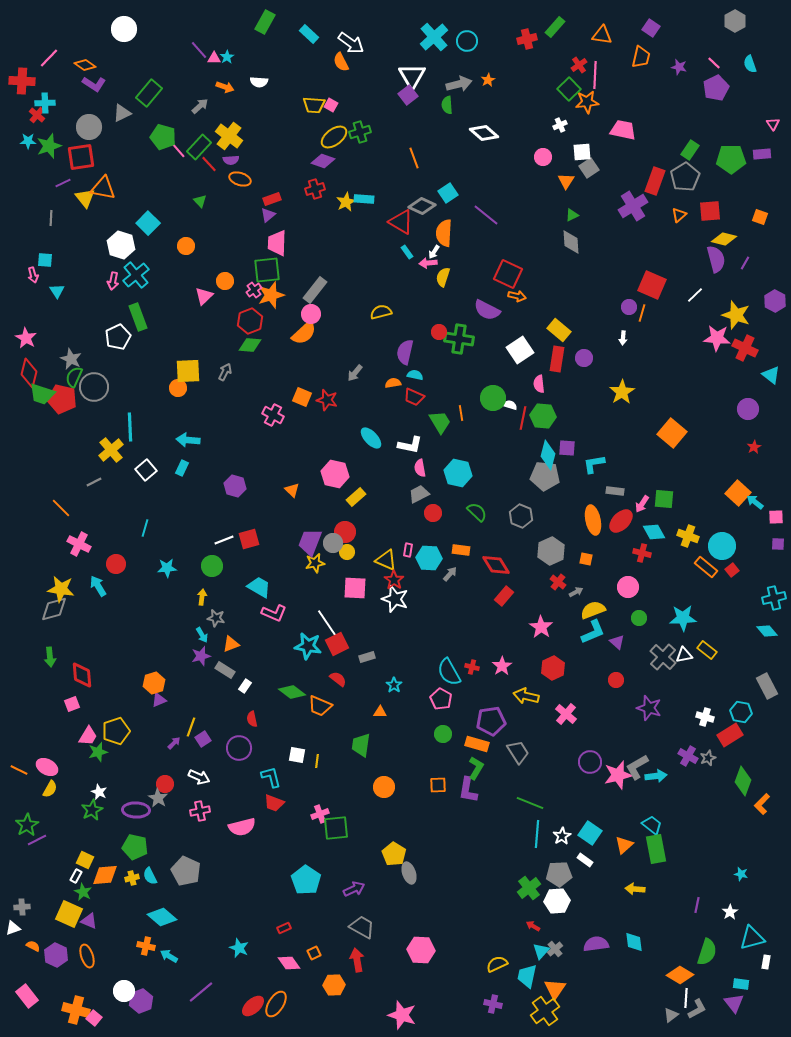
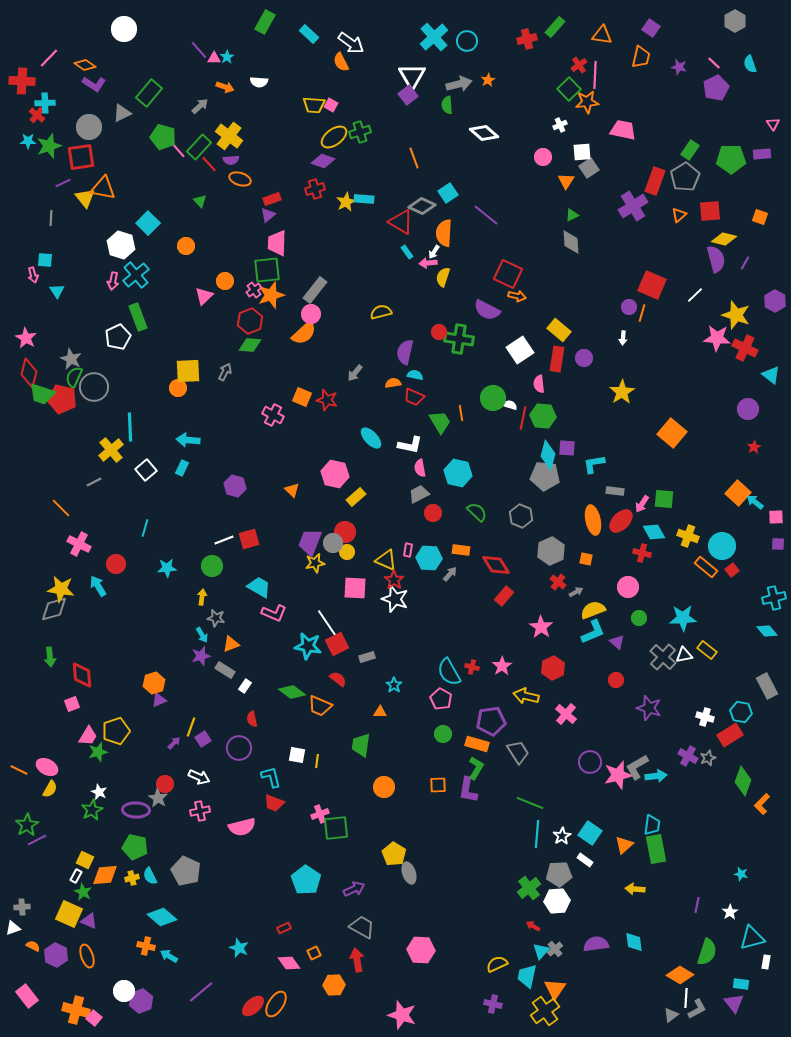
cyan trapezoid at (652, 825): rotated 60 degrees clockwise
